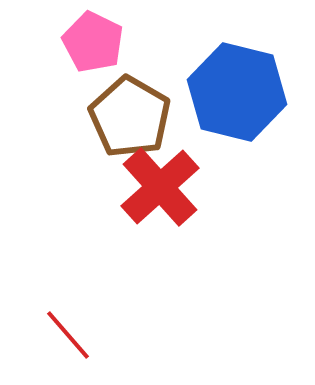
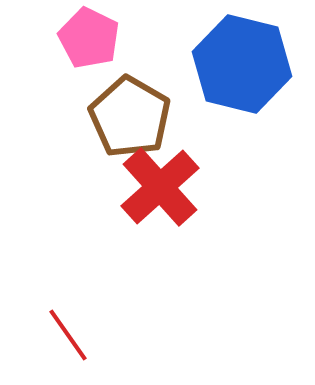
pink pentagon: moved 4 px left, 4 px up
blue hexagon: moved 5 px right, 28 px up
red line: rotated 6 degrees clockwise
